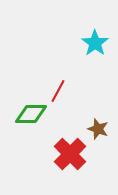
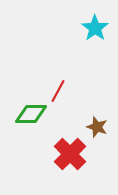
cyan star: moved 15 px up
brown star: moved 1 px left, 2 px up
